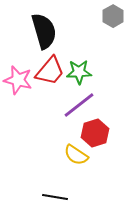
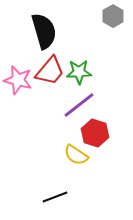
red hexagon: rotated 24 degrees counterclockwise
black line: rotated 30 degrees counterclockwise
